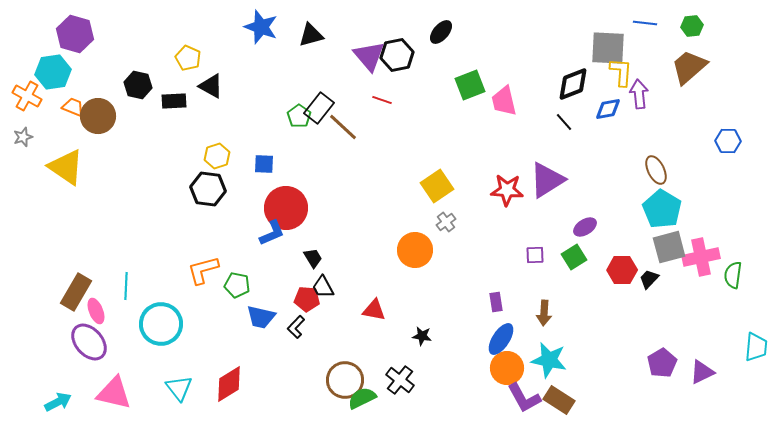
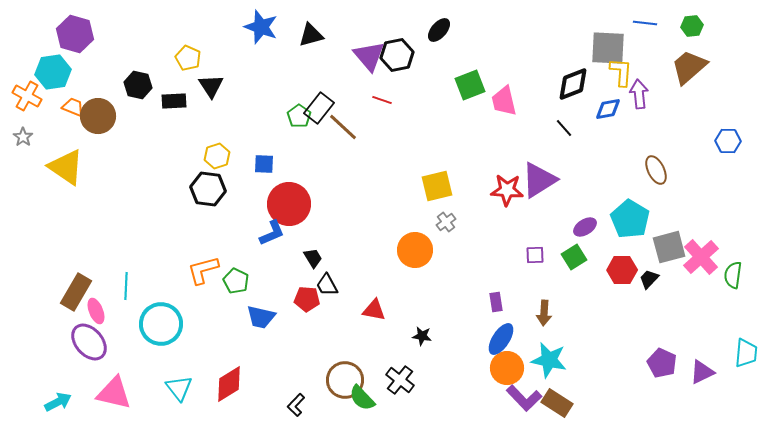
black ellipse at (441, 32): moved 2 px left, 2 px up
black triangle at (211, 86): rotated 28 degrees clockwise
black line at (564, 122): moved 6 px down
gray star at (23, 137): rotated 18 degrees counterclockwise
purple triangle at (547, 180): moved 8 px left
yellow square at (437, 186): rotated 20 degrees clockwise
red circle at (286, 208): moved 3 px right, 4 px up
cyan pentagon at (662, 209): moved 32 px left, 10 px down
pink cross at (701, 257): rotated 30 degrees counterclockwise
green pentagon at (237, 285): moved 1 px left, 4 px up; rotated 15 degrees clockwise
black trapezoid at (323, 287): moved 4 px right, 2 px up
black L-shape at (296, 327): moved 78 px down
cyan trapezoid at (756, 347): moved 10 px left, 6 px down
purple pentagon at (662, 363): rotated 16 degrees counterclockwise
green semicircle at (362, 398): rotated 108 degrees counterclockwise
purple L-shape at (524, 398): rotated 15 degrees counterclockwise
brown rectangle at (559, 400): moved 2 px left, 3 px down
